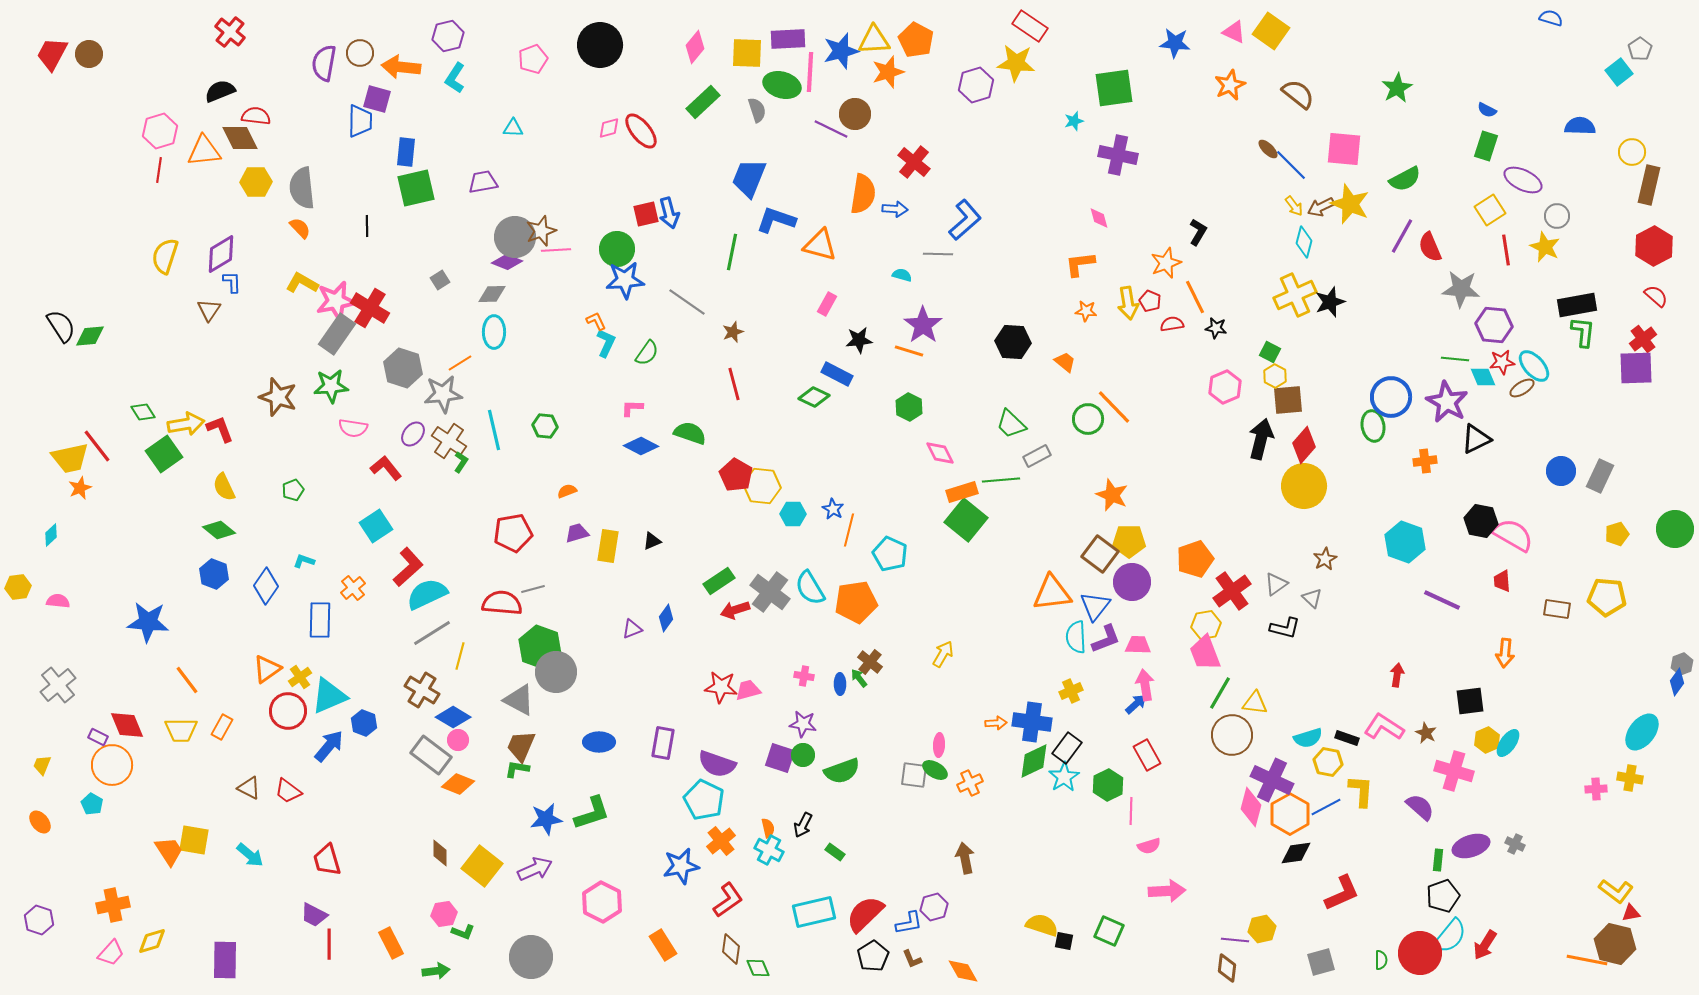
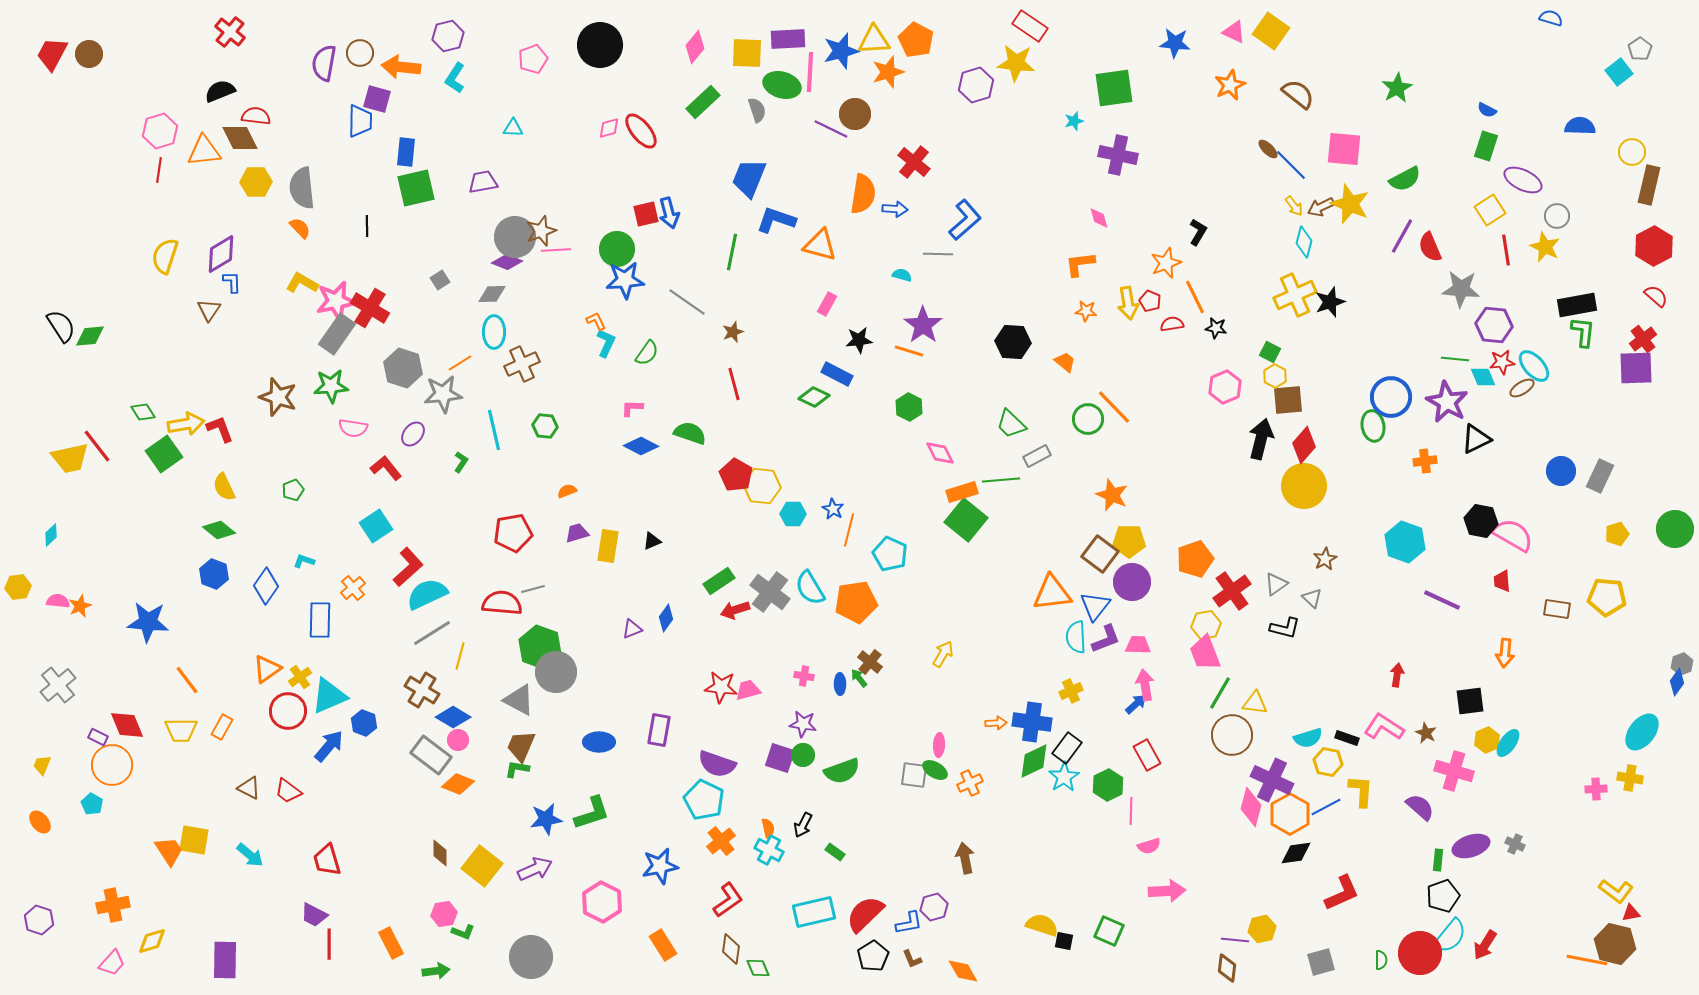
brown cross at (449, 441): moved 73 px right, 77 px up; rotated 32 degrees clockwise
orange star at (80, 488): moved 118 px down
purple rectangle at (663, 743): moved 4 px left, 13 px up
blue star at (681, 866): moved 21 px left
pink trapezoid at (111, 953): moved 1 px right, 10 px down
